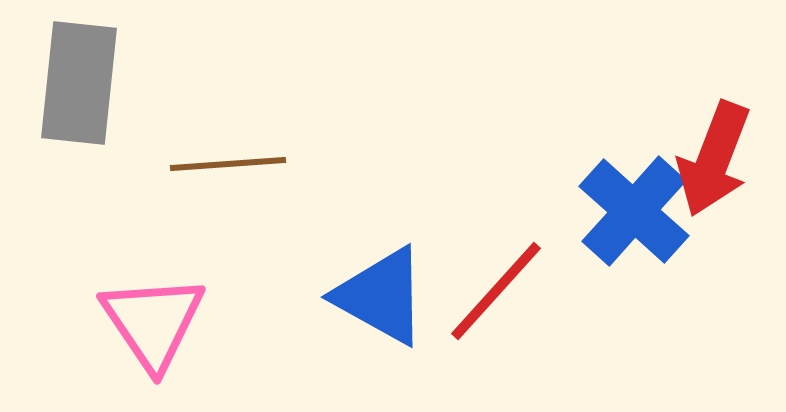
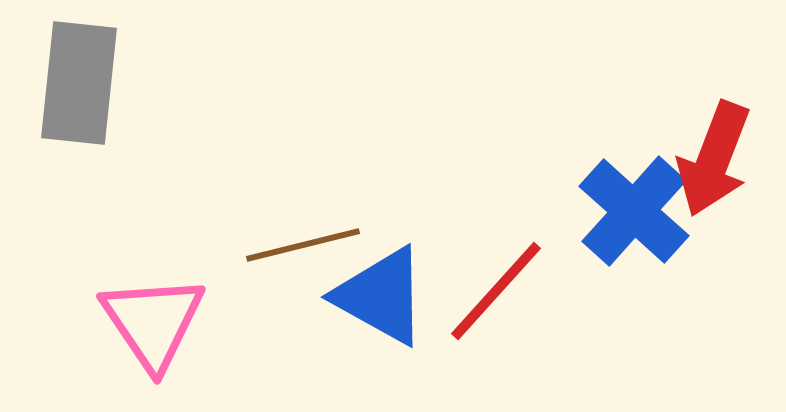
brown line: moved 75 px right, 81 px down; rotated 10 degrees counterclockwise
